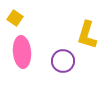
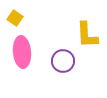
yellow L-shape: rotated 20 degrees counterclockwise
